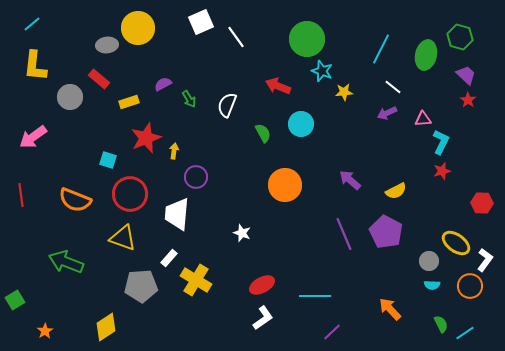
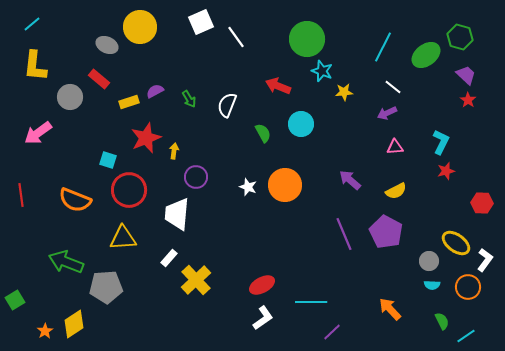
yellow circle at (138, 28): moved 2 px right, 1 px up
gray ellipse at (107, 45): rotated 30 degrees clockwise
cyan line at (381, 49): moved 2 px right, 2 px up
green ellipse at (426, 55): rotated 40 degrees clockwise
purple semicircle at (163, 84): moved 8 px left, 7 px down
pink triangle at (423, 119): moved 28 px left, 28 px down
pink arrow at (33, 137): moved 5 px right, 4 px up
red star at (442, 171): moved 4 px right
red circle at (130, 194): moved 1 px left, 4 px up
white star at (242, 233): moved 6 px right, 46 px up
yellow triangle at (123, 238): rotated 24 degrees counterclockwise
yellow cross at (196, 280): rotated 16 degrees clockwise
gray pentagon at (141, 286): moved 35 px left, 1 px down
orange circle at (470, 286): moved 2 px left, 1 px down
cyan line at (315, 296): moved 4 px left, 6 px down
green semicircle at (441, 324): moved 1 px right, 3 px up
yellow diamond at (106, 327): moved 32 px left, 3 px up
cyan line at (465, 333): moved 1 px right, 3 px down
